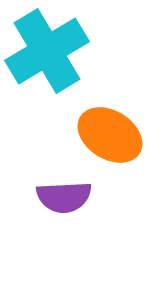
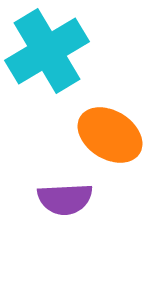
purple semicircle: moved 1 px right, 2 px down
